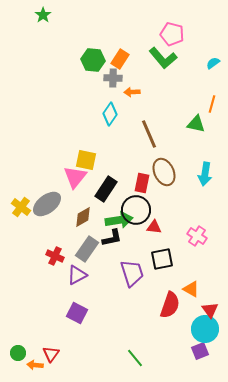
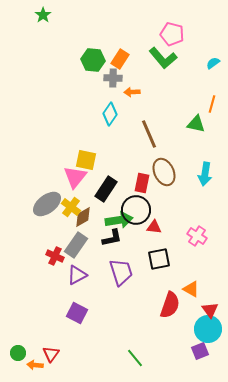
yellow cross at (21, 207): moved 50 px right
gray rectangle at (87, 249): moved 11 px left, 4 px up
black square at (162, 259): moved 3 px left
purple trapezoid at (132, 273): moved 11 px left, 1 px up
cyan circle at (205, 329): moved 3 px right
